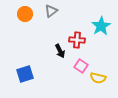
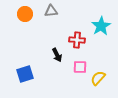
gray triangle: rotated 32 degrees clockwise
black arrow: moved 3 px left, 4 px down
pink square: moved 1 px left, 1 px down; rotated 32 degrees counterclockwise
yellow semicircle: rotated 119 degrees clockwise
